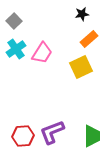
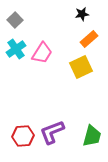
gray square: moved 1 px right, 1 px up
green trapezoid: rotated 15 degrees clockwise
